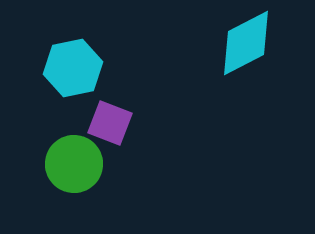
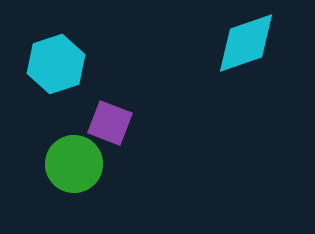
cyan diamond: rotated 8 degrees clockwise
cyan hexagon: moved 17 px left, 4 px up; rotated 6 degrees counterclockwise
